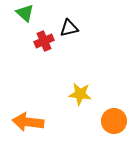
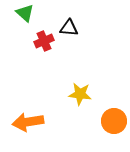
black triangle: rotated 18 degrees clockwise
orange arrow: rotated 16 degrees counterclockwise
